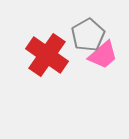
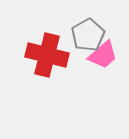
red cross: rotated 21 degrees counterclockwise
